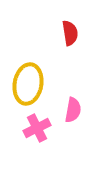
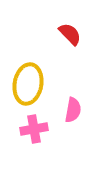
red semicircle: moved 1 px down; rotated 35 degrees counterclockwise
pink cross: moved 3 px left, 1 px down; rotated 16 degrees clockwise
